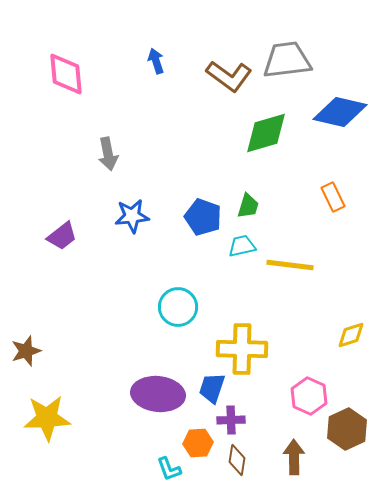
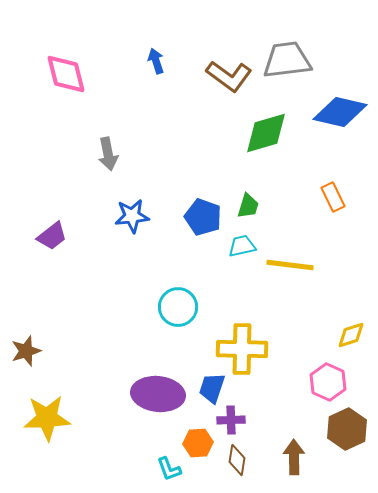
pink diamond: rotated 9 degrees counterclockwise
purple trapezoid: moved 10 px left
pink hexagon: moved 19 px right, 14 px up
